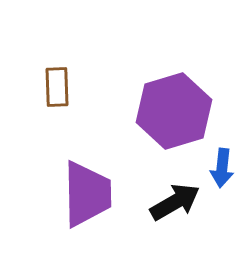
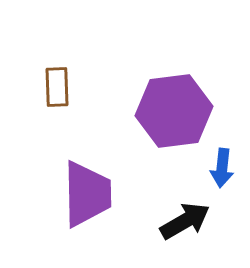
purple hexagon: rotated 10 degrees clockwise
black arrow: moved 10 px right, 19 px down
